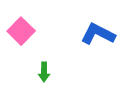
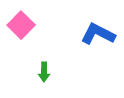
pink square: moved 6 px up
